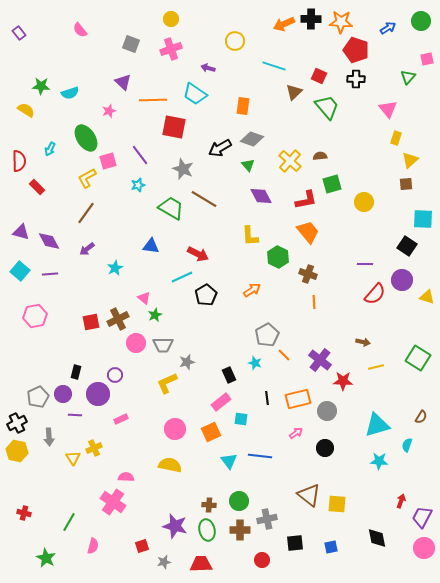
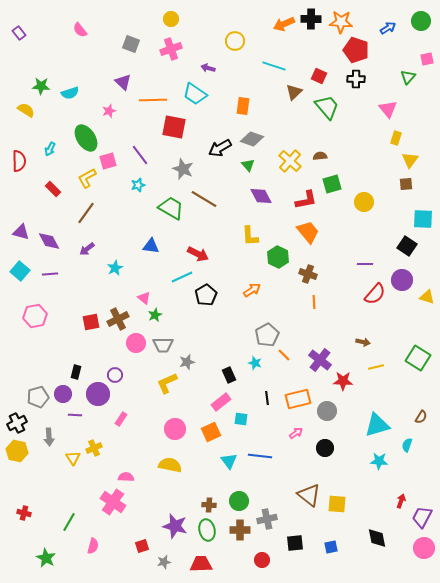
yellow triangle at (410, 160): rotated 12 degrees counterclockwise
red rectangle at (37, 187): moved 16 px right, 2 px down
gray pentagon at (38, 397): rotated 10 degrees clockwise
pink rectangle at (121, 419): rotated 32 degrees counterclockwise
